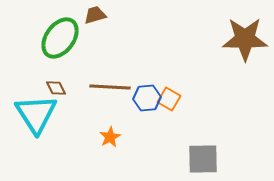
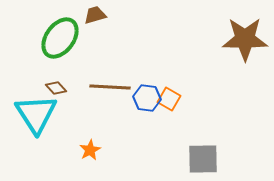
brown diamond: rotated 15 degrees counterclockwise
blue hexagon: rotated 12 degrees clockwise
orange star: moved 20 px left, 13 px down
